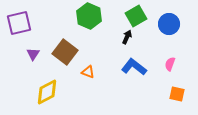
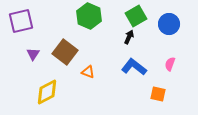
purple square: moved 2 px right, 2 px up
black arrow: moved 2 px right
orange square: moved 19 px left
